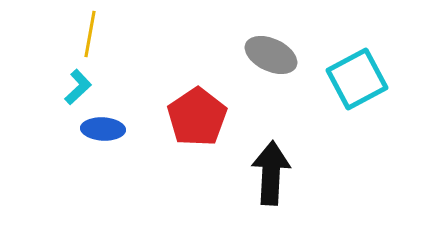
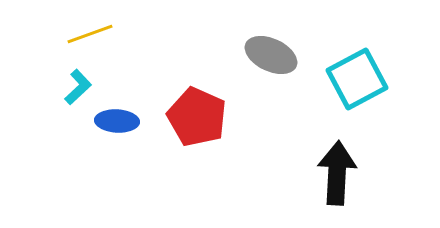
yellow line: rotated 60 degrees clockwise
red pentagon: rotated 14 degrees counterclockwise
blue ellipse: moved 14 px right, 8 px up
black arrow: moved 66 px right
